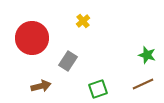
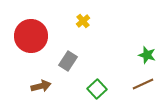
red circle: moved 1 px left, 2 px up
green square: moved 1 px left; rotated 24 degrees counterclockwise
